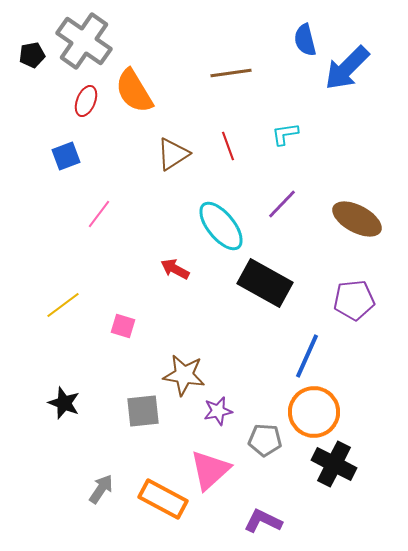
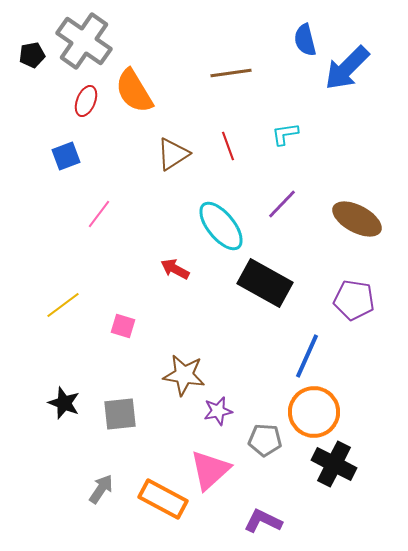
purple pentagon: rotated 15 degrees clockwise
gray square: moved 23 px left, 3 px down
